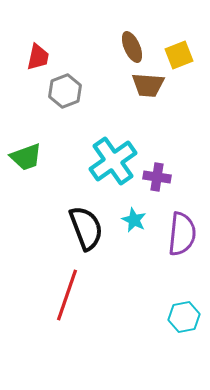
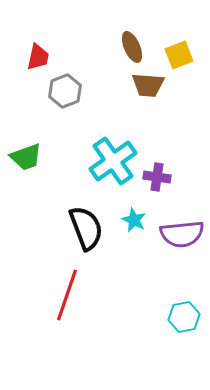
purple semicircle: rotated 78 degrees clockwise
